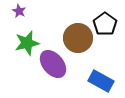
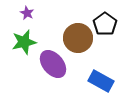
purple star: moved 8 px right, 2 px down
green star: moved 3 px left, 1 px up
